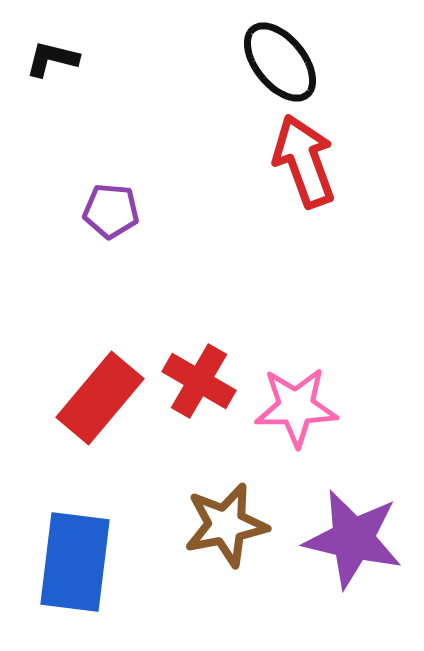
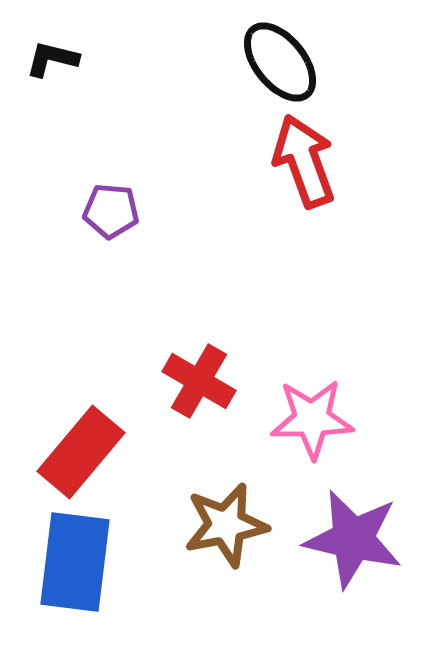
red rectangle: moved 19 px left, 54 px down
pink star: moved 16 px right, 12 px down
